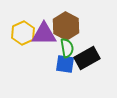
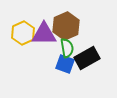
brown hexagon: rotated 8 degrees clockwise
blue square: rotated 12 degrees clockwise
